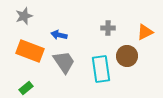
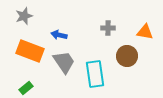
orange triangle: rotated 36 degrees clockwise
cyan rectangle: moved 6 px left, 5 px down
